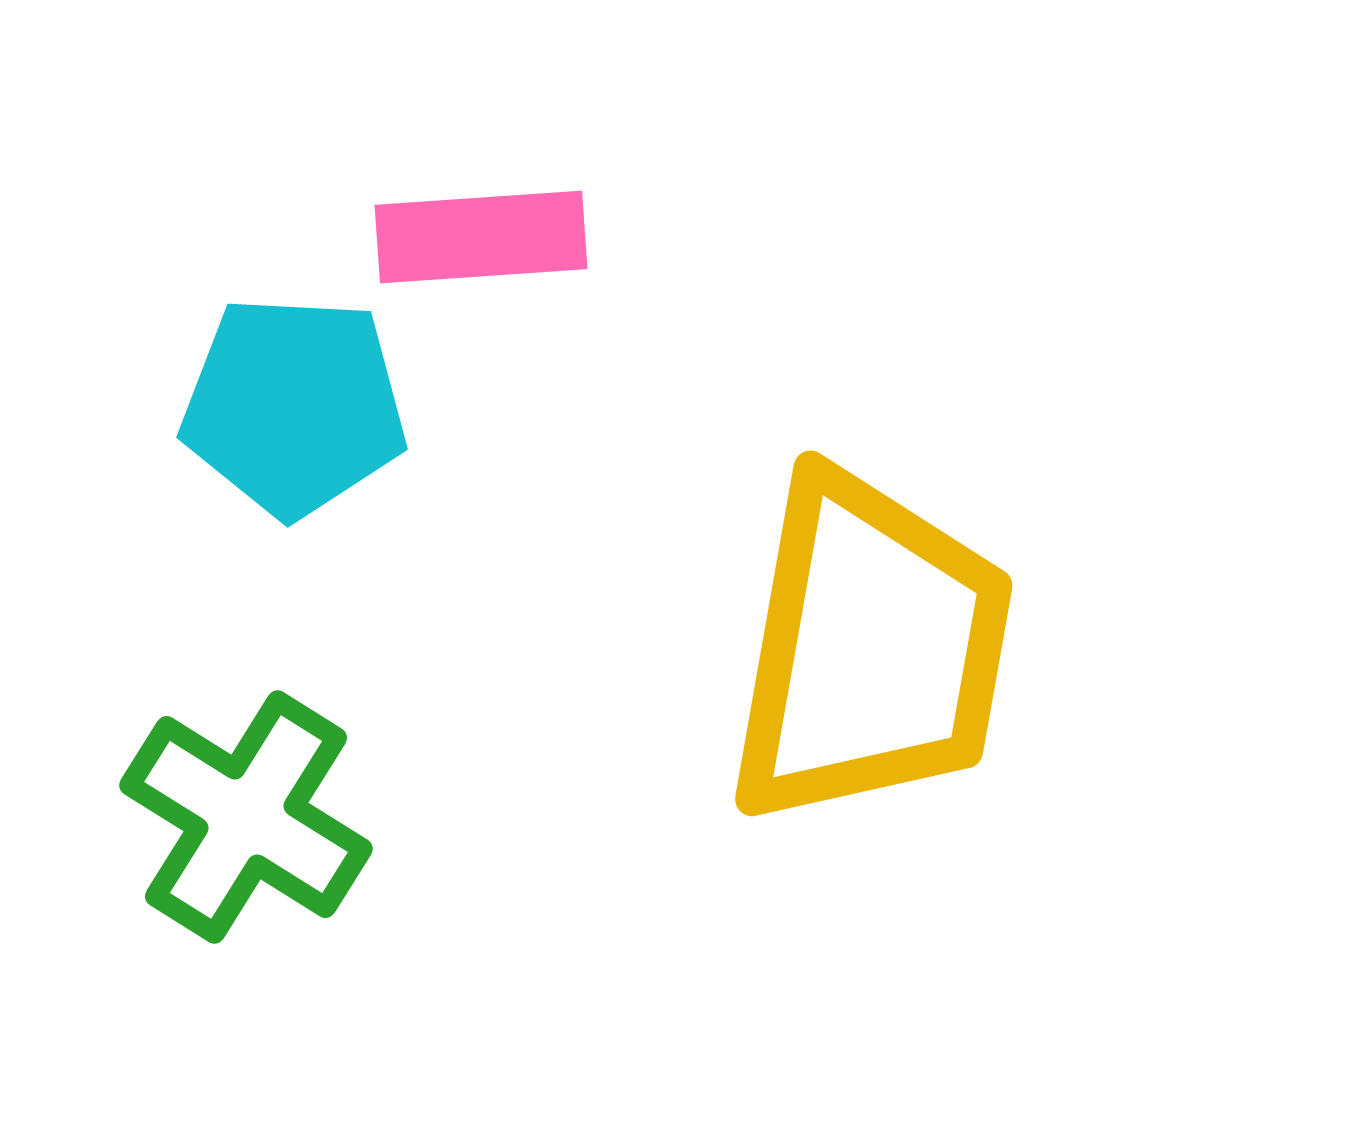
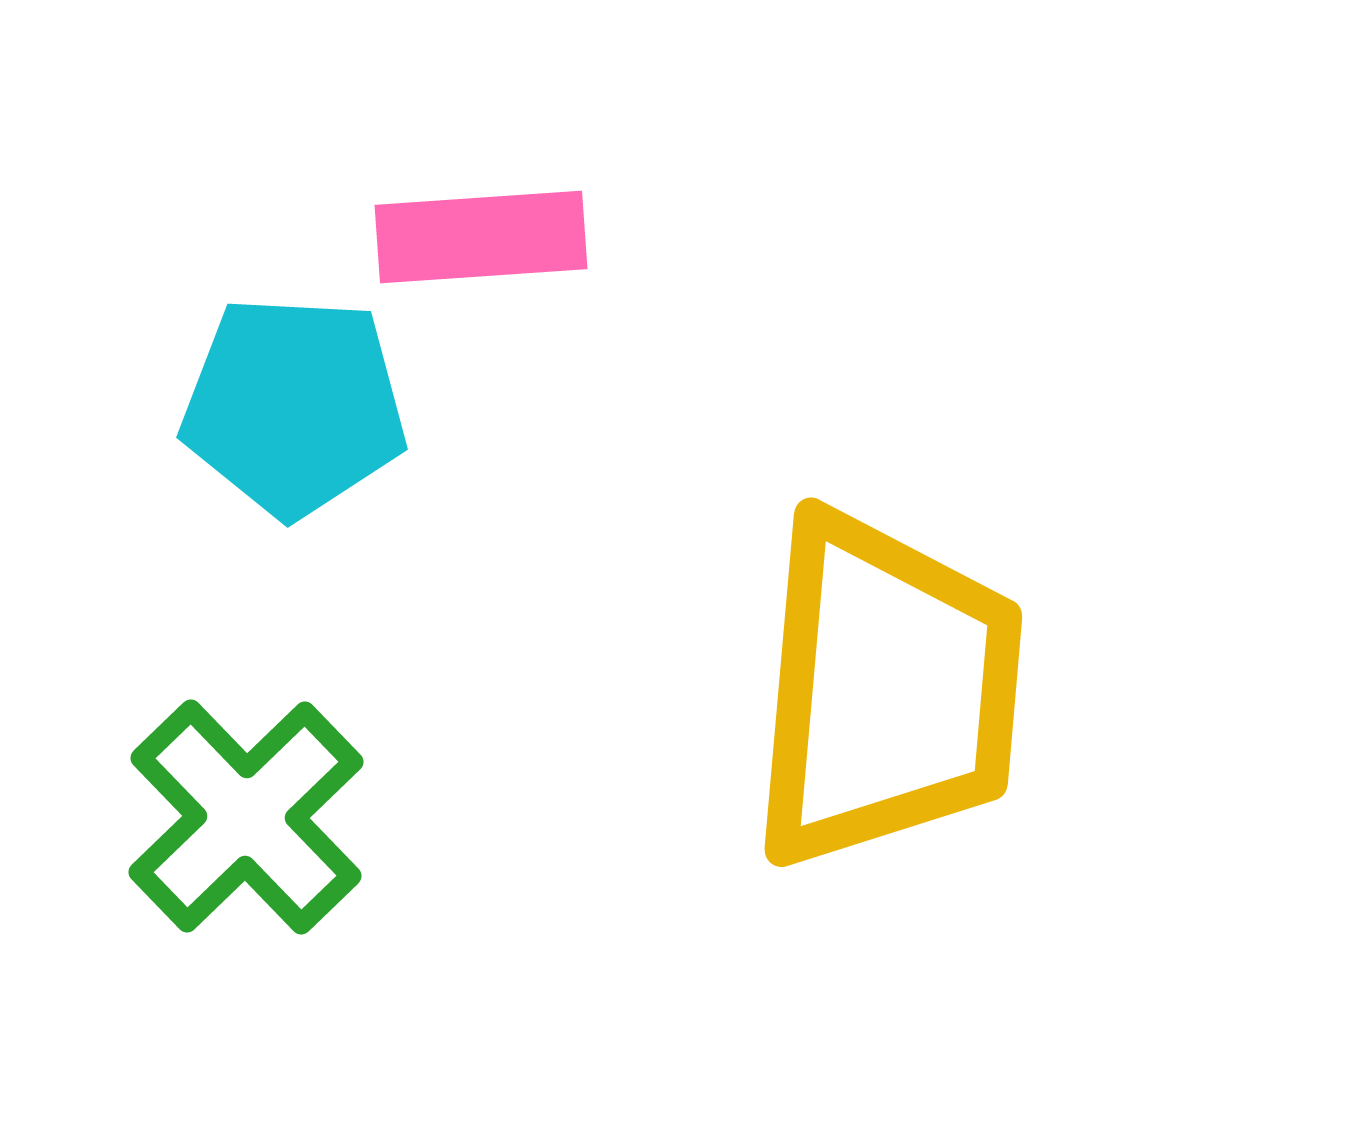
yellow trapezoid: moved 16 px right, 41 px down; rotated 5 degrees counterclockwise
green cross: rotated 14 degrees clockwise
